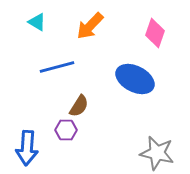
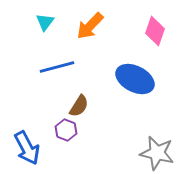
cyan triangle: moved 8 px right; rotated 36 degrees clockwise
pink diamond: moved 2 px up
purple hexagon: rotated 20 degrees clockwise
blue arrow: rotated 32 degrees counterclockwise
